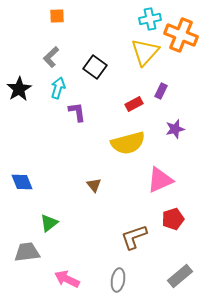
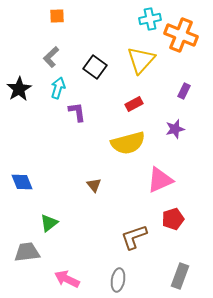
yellow triangle: moved 4 px left, 8 px down
purple rectangle: moved 23 px right
gray rectangle: rotated 30 degrees counterclockwise
